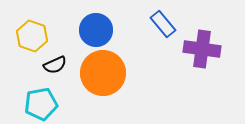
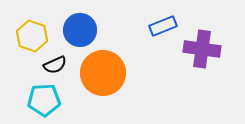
blue rectangle: moved 2 px down; rotated 72 degrees counterclockwise
blue circle: moved 16 px left
cyan pentagon: moved 3 px right, 4 px up; rotated 8 degrees clockwise
